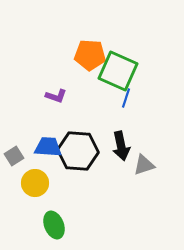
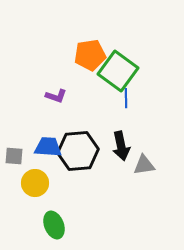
orange pentagon: rotated 12 degrees counterclockwise
green square: rotated 12 degrees clockwise
blue line: rotated 18 degrees counterclockwise
black hexagon: rotated 9 degrees counterclockwise
gray square: rotated 36 degrees clockwise
gray triangle: rotated 10 degrees clockwise
